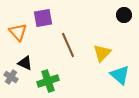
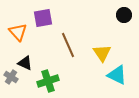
yellow triangle: rotated 18 degrees counterclockwise
cyan triangle: moved 3 px left; rotated 15 degrees counterclockwise
